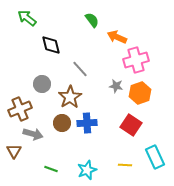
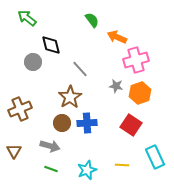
gray circle: moved 9 px left, 22 px up
gray arrow: moved 17 px right, 12 px down
yellow line: moved 3 px left
